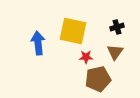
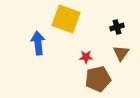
yellow square: moved 7 px left, 12 px up; rotated 8 degrees clockwise
brown triangle: moved 6 px right, 1 px down
